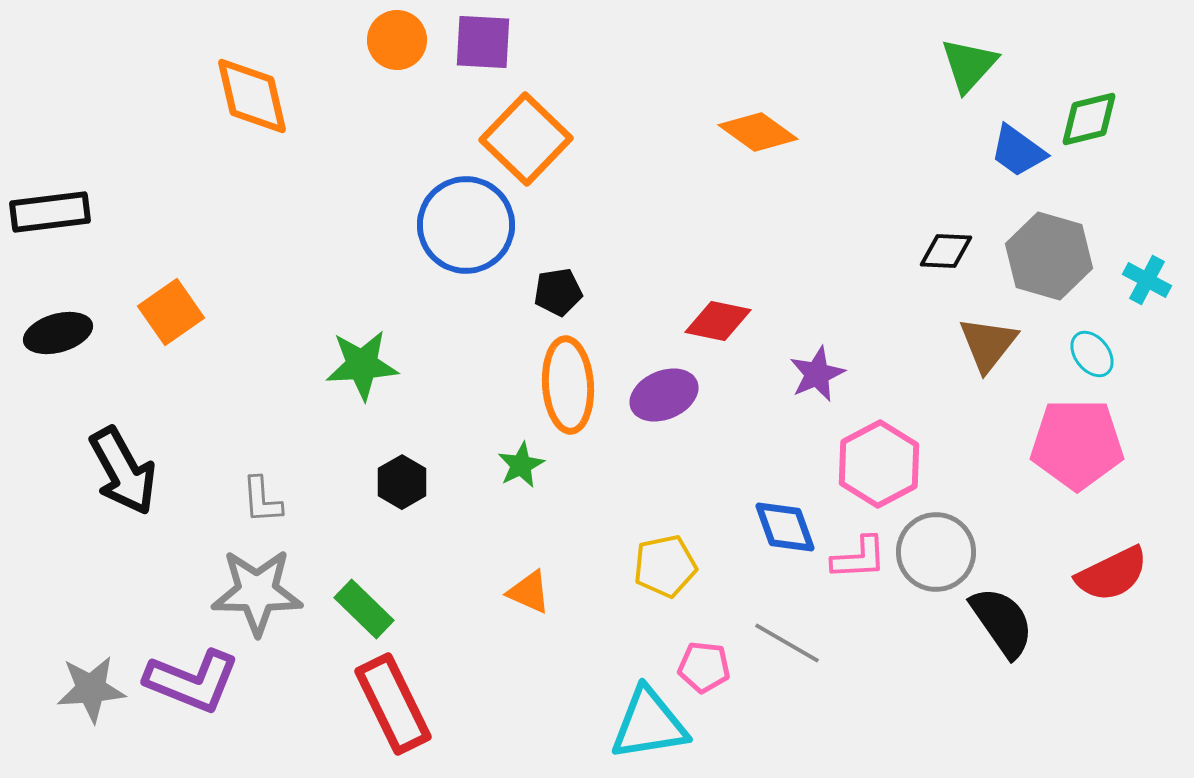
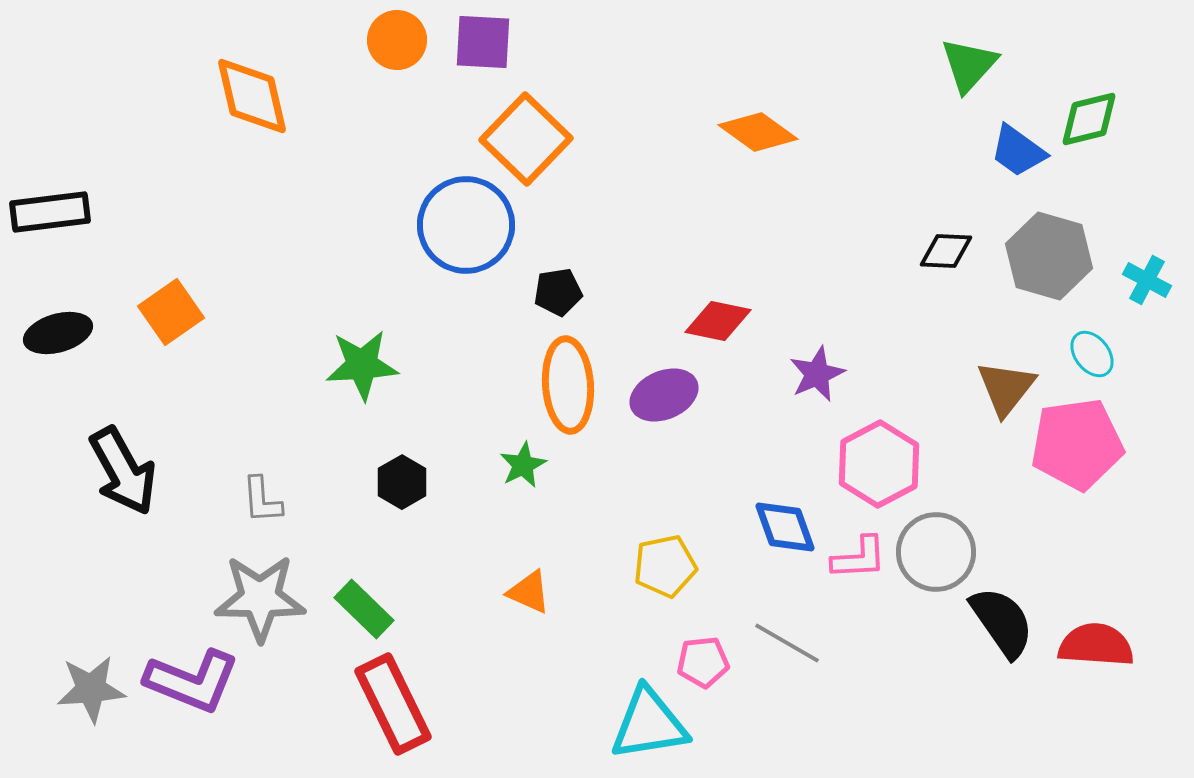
brown triangle at (988, 344): moved 18 px right, 44 px down
pink pentagon at (1077, 444): rotated 8 degrees counterclockwise
green star at (521, 465): moved 2 px right
red semicircle at (1112, 574): moved 16 px left, 71 px down; rotated 150 degrees counterclockwise
gray star at (257, 592): moved 3 px right, 6 px down
pink pentagon at (704, 667): moved 1 px left, 5 px up; rotated 12 degrees counterclockwise
